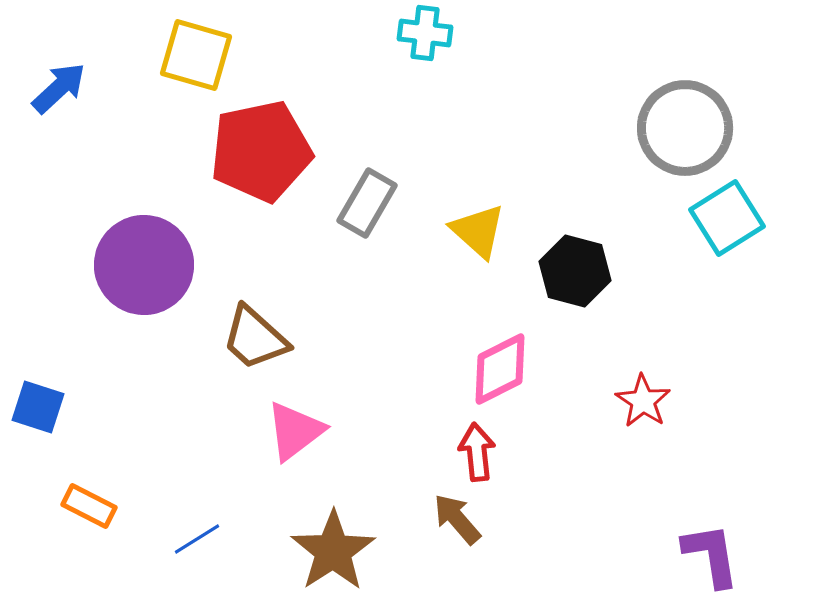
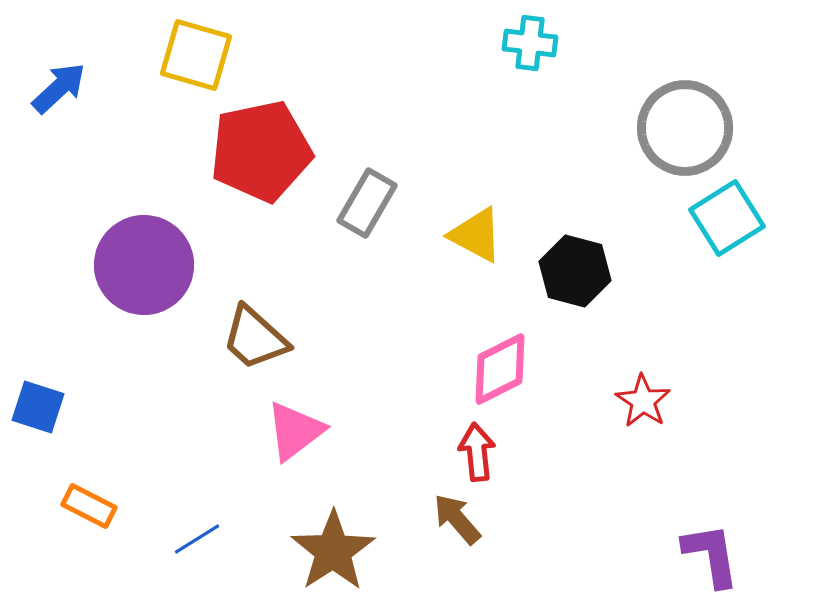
cyan cross: moved 105 px right, 10 px down
yellow triangle: moved 2 px left, 4 px down; rotated 14 degrees counterclockwise
